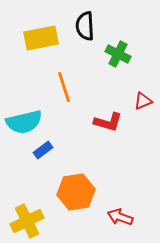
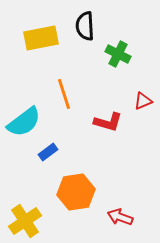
orange line: moved 7 px down
cyan semicircle: rotated 24 degrees counterclockwise
blue rectangle: moved 5 px right, 2 px down
yellow cross: moved 2 px left; rotated 8 degrees counterclockwise
